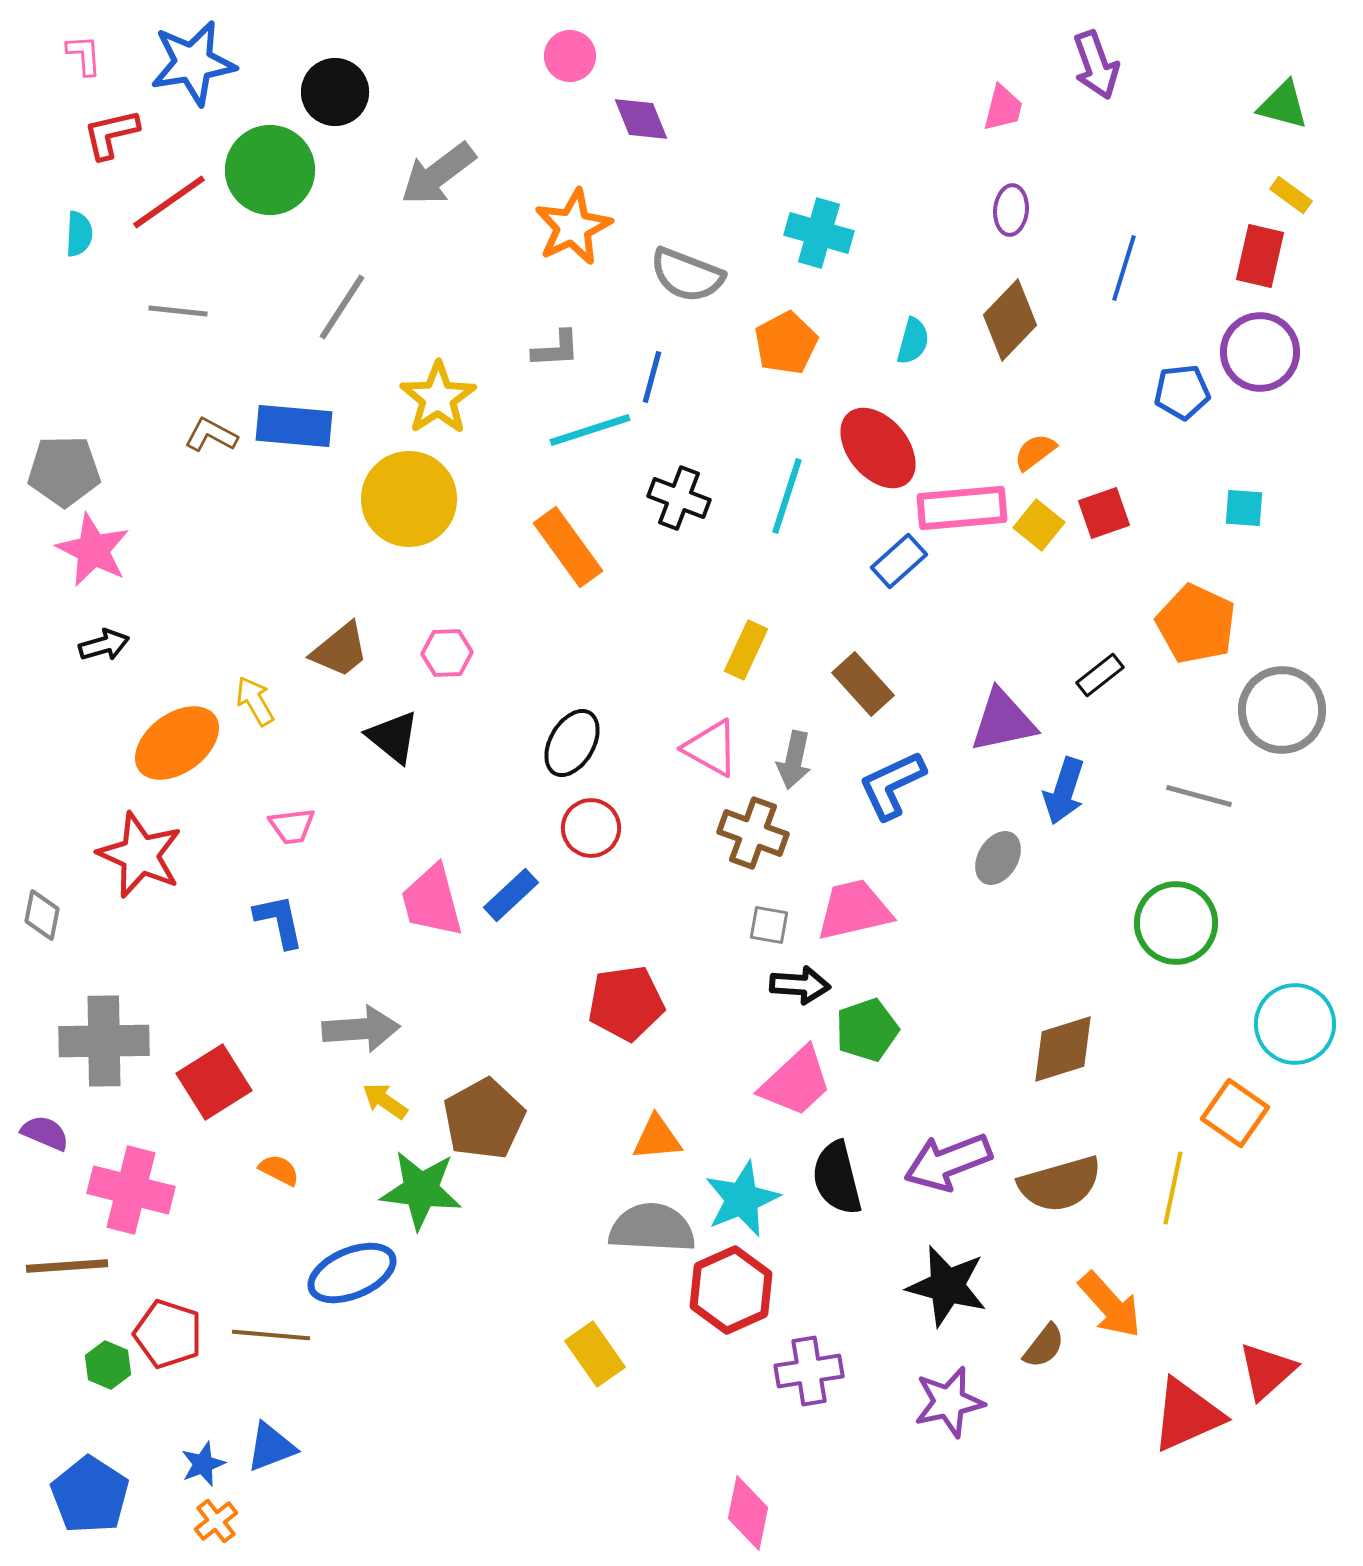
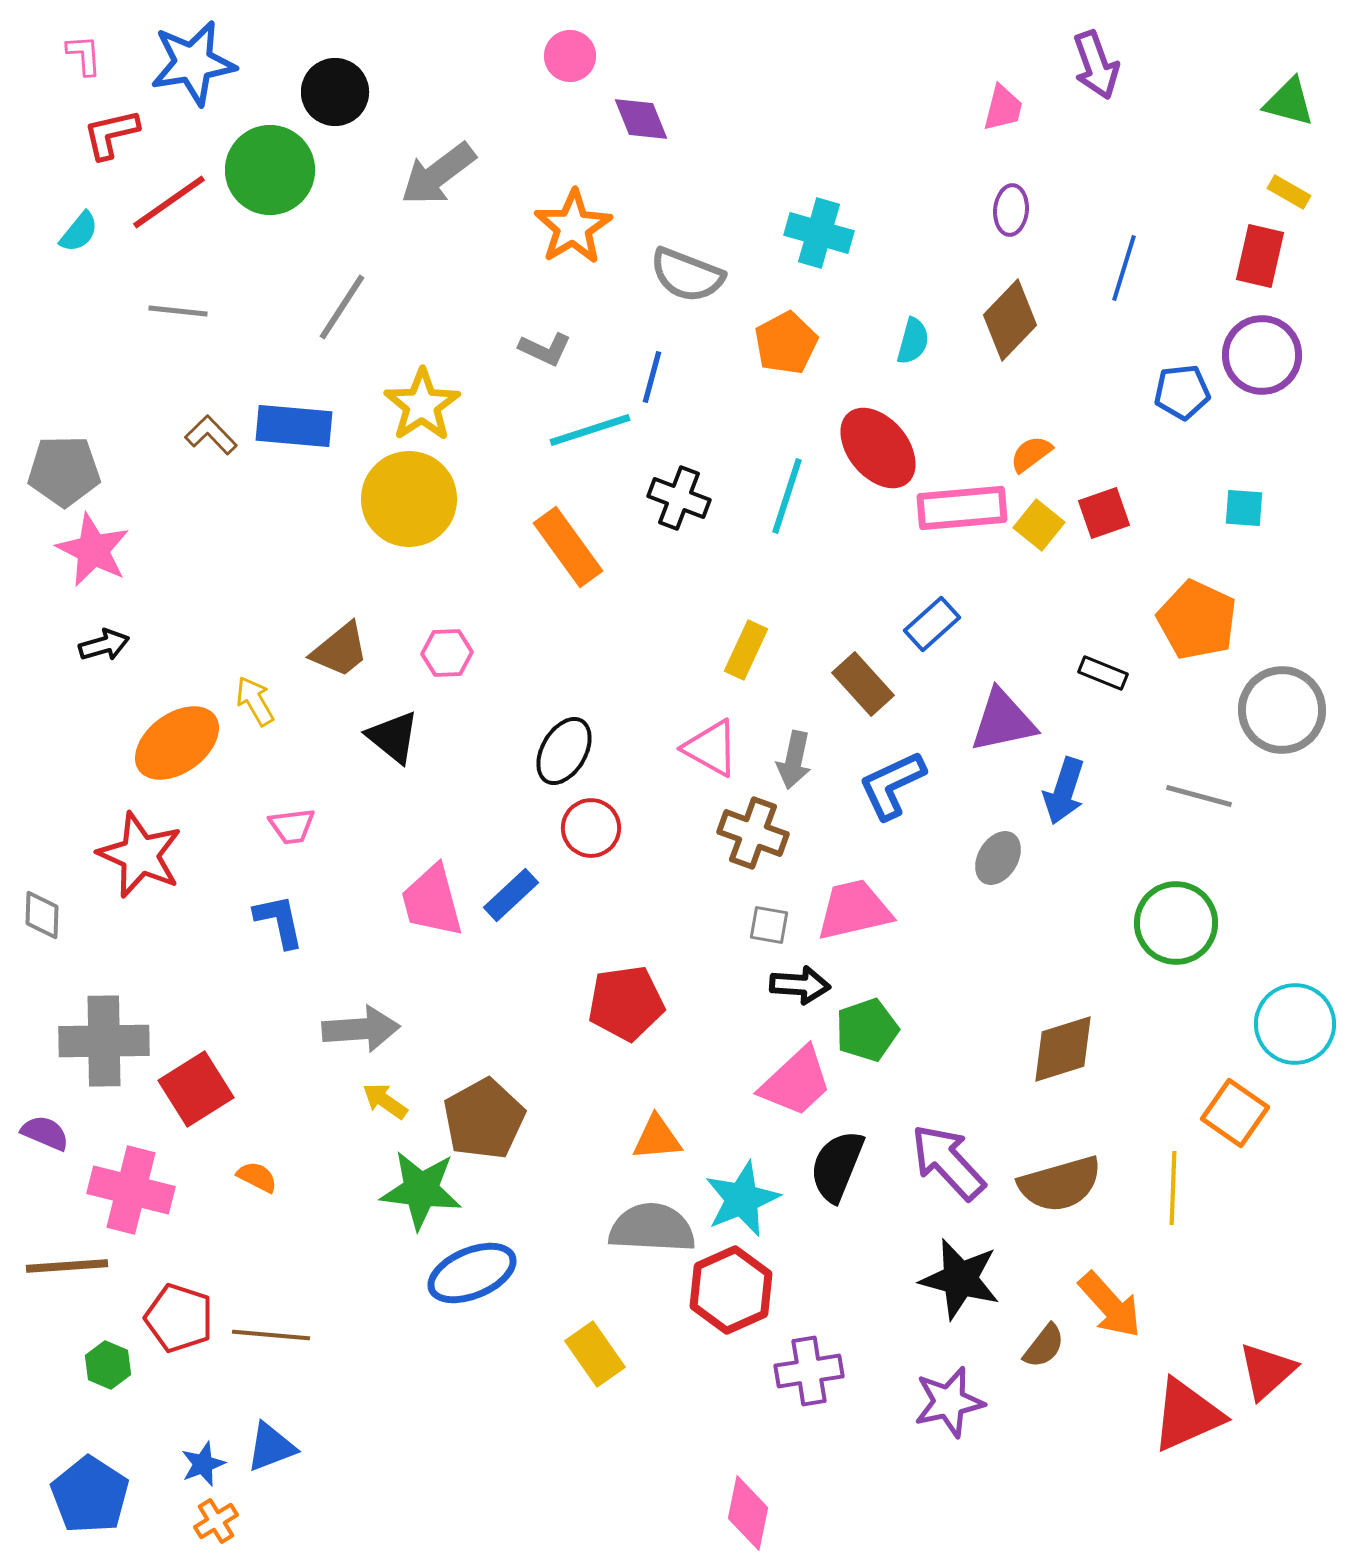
green triangle at (1283, 105): moved 6 px right, 3 px up
yellow rectangle at (1291, 195): moved 2 px left, 3 px up; rotated 6 degrees counterclockwise
orange star at (573, 227): rotated 6 degrees counterclockwise
cyan semicircle at (79, 234): moved 2 px up; rotated 36 degrees clockwise
gray L-shape at (556, 349): moved 11 px left; rotated 28 degrees clockwise
purple circle at (1260, 352): moved 2 px right, 3 px down
yellow star at (438, 398): moved 16 px left, 7 px down
brown L-shape at (211, 435): rotated 18 degrees clockwise
orange semicircle at (1035, 452): moved 4 px left, 2 px down
blue rectangle at (899, 561): moved 33 px right, 63 px down
orange pentagon at (1196, 624): moved 1 px right, 4 px up
black rectangle at (1100, 675): moved 3 px right, 2 px up; rotated 60 degrees clockwise
black ellipse at (572, 743): moved 8 px left, 8 px down
gray diamond at (42, 915): rotated 9 degrees counterclockwise
red square at (214, 1082): moved 18 px left, 7 px down
purple arrow at (948, 1162): rotated 68 degrees clockwise
orange semicircle at (279, 1170): moved 22 px left, 7 px down
black semicircle at (837, 1178): moved 12 px up; rotated 36 degrees clockwise
yellow line at (1173, 1188): rotated 10 degrees counterclockwise
blue ellipse at (352, 1273): moved 120 px right
black star at (947, 1286): moved 13 px right, 7 px up
red pentagon at (168, 1334): moved 11 px right, 16 px up
orange cross at (216, 1521): rotated 6 degrees clockwise
